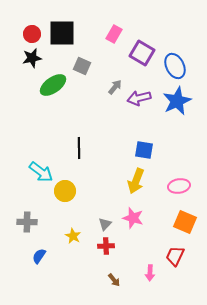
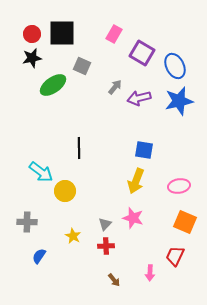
blue star: moved 2 px right; rotated 12 degrees clockwise
